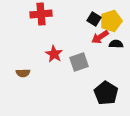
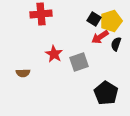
black semicircle: rotated 72 degrees counterclockwise
